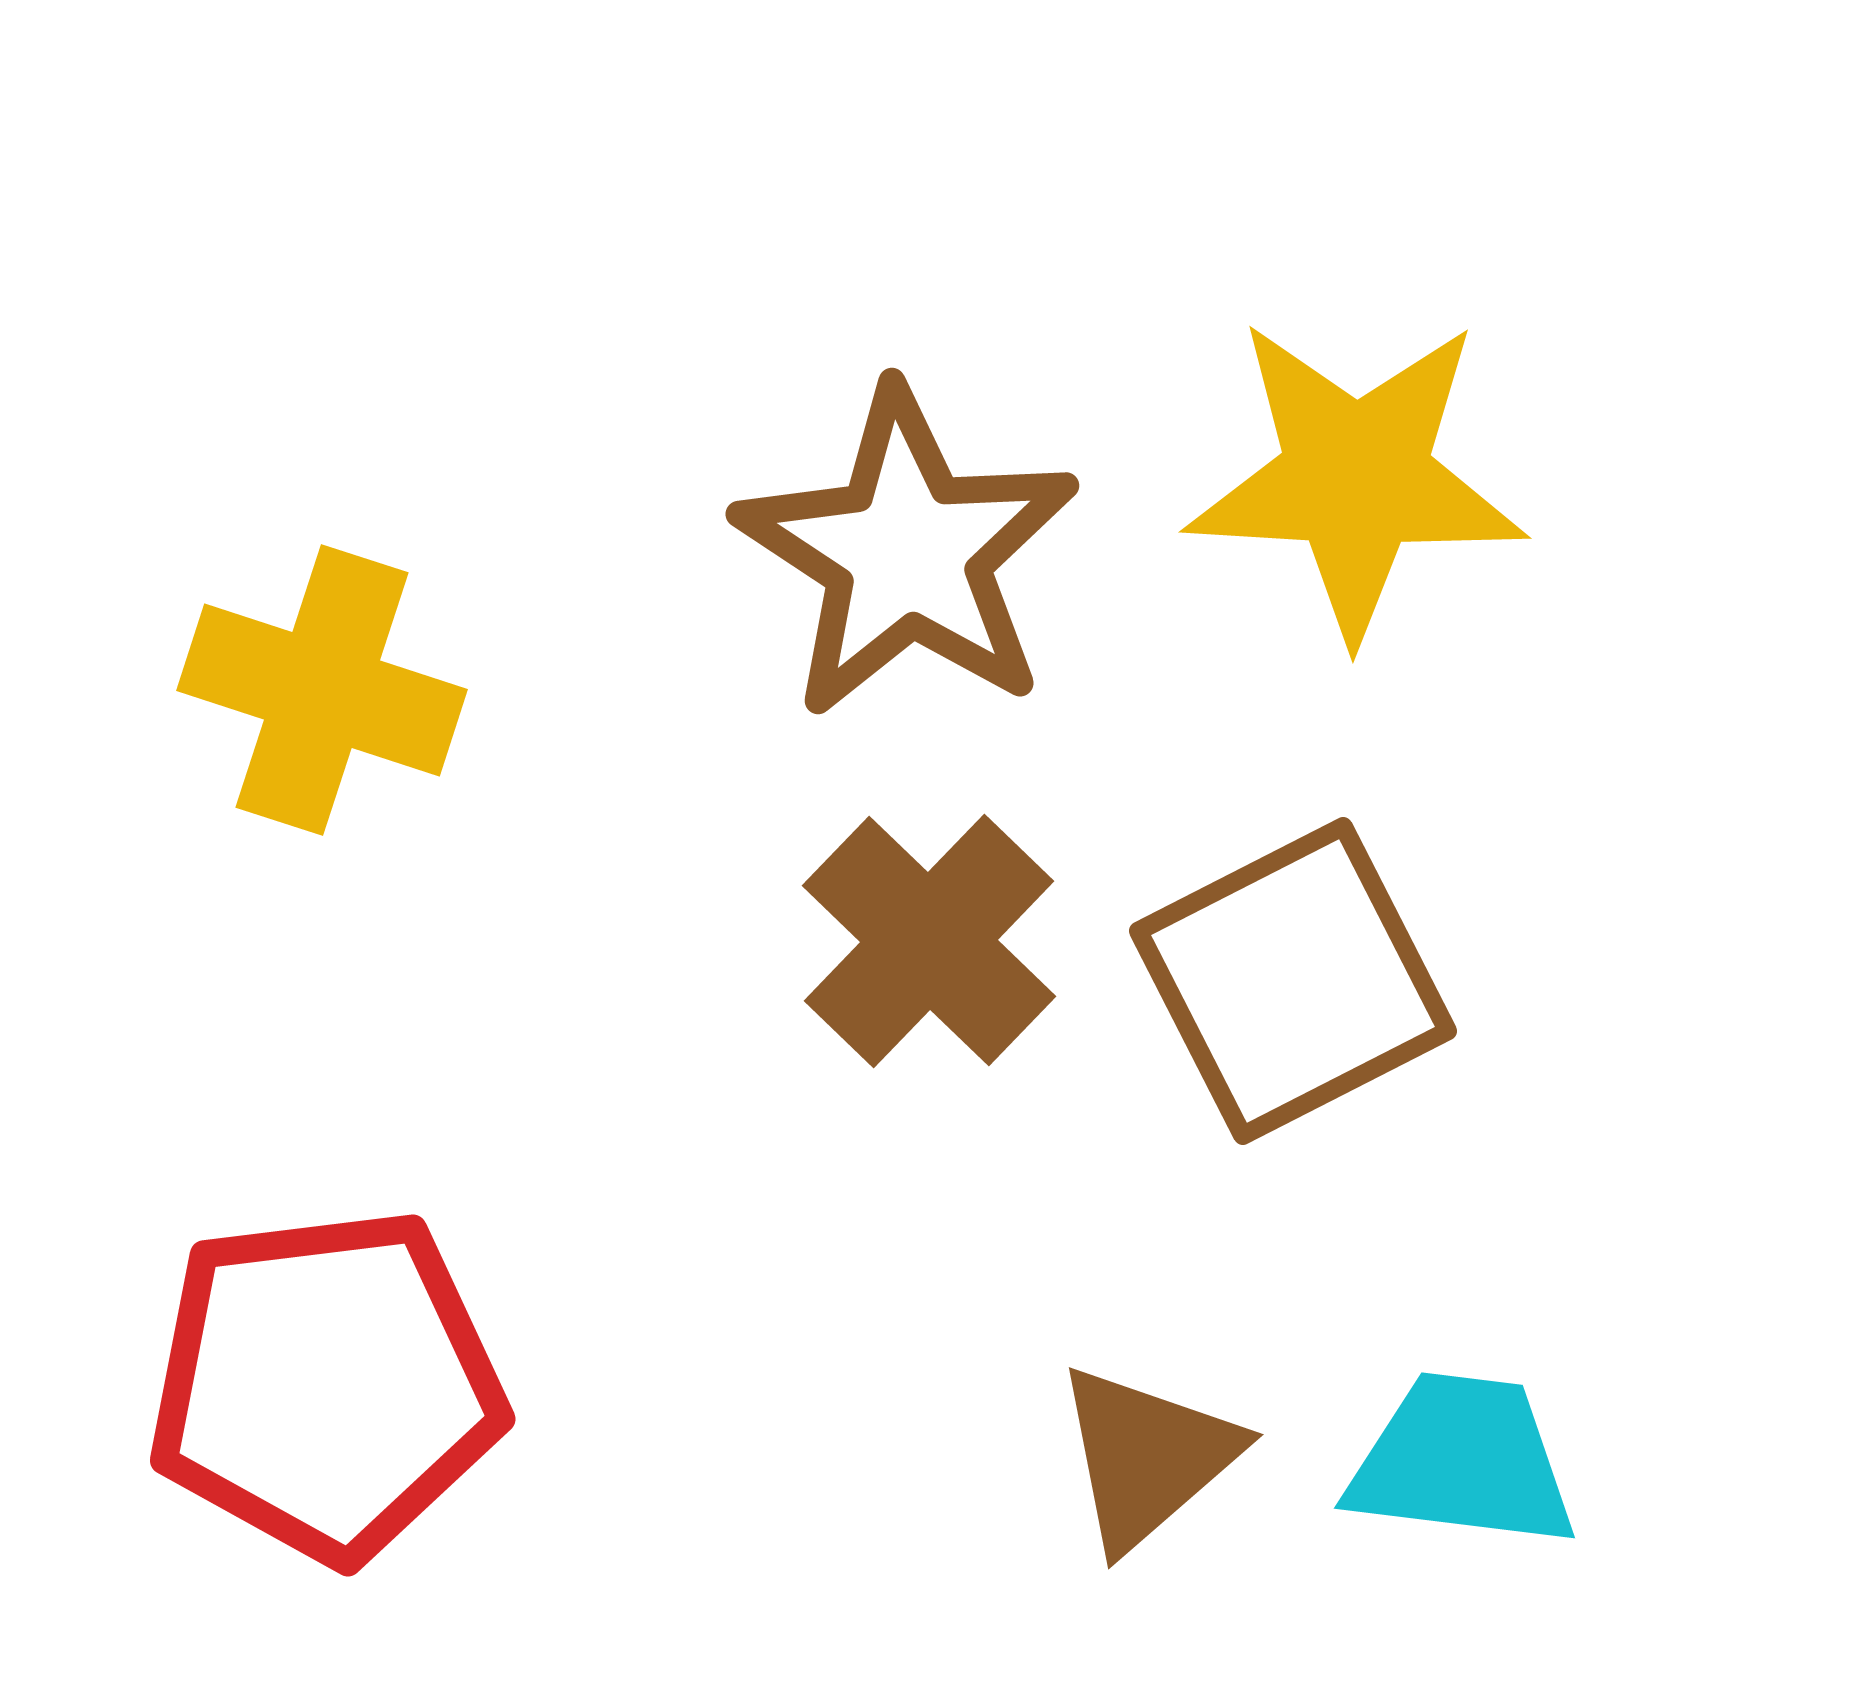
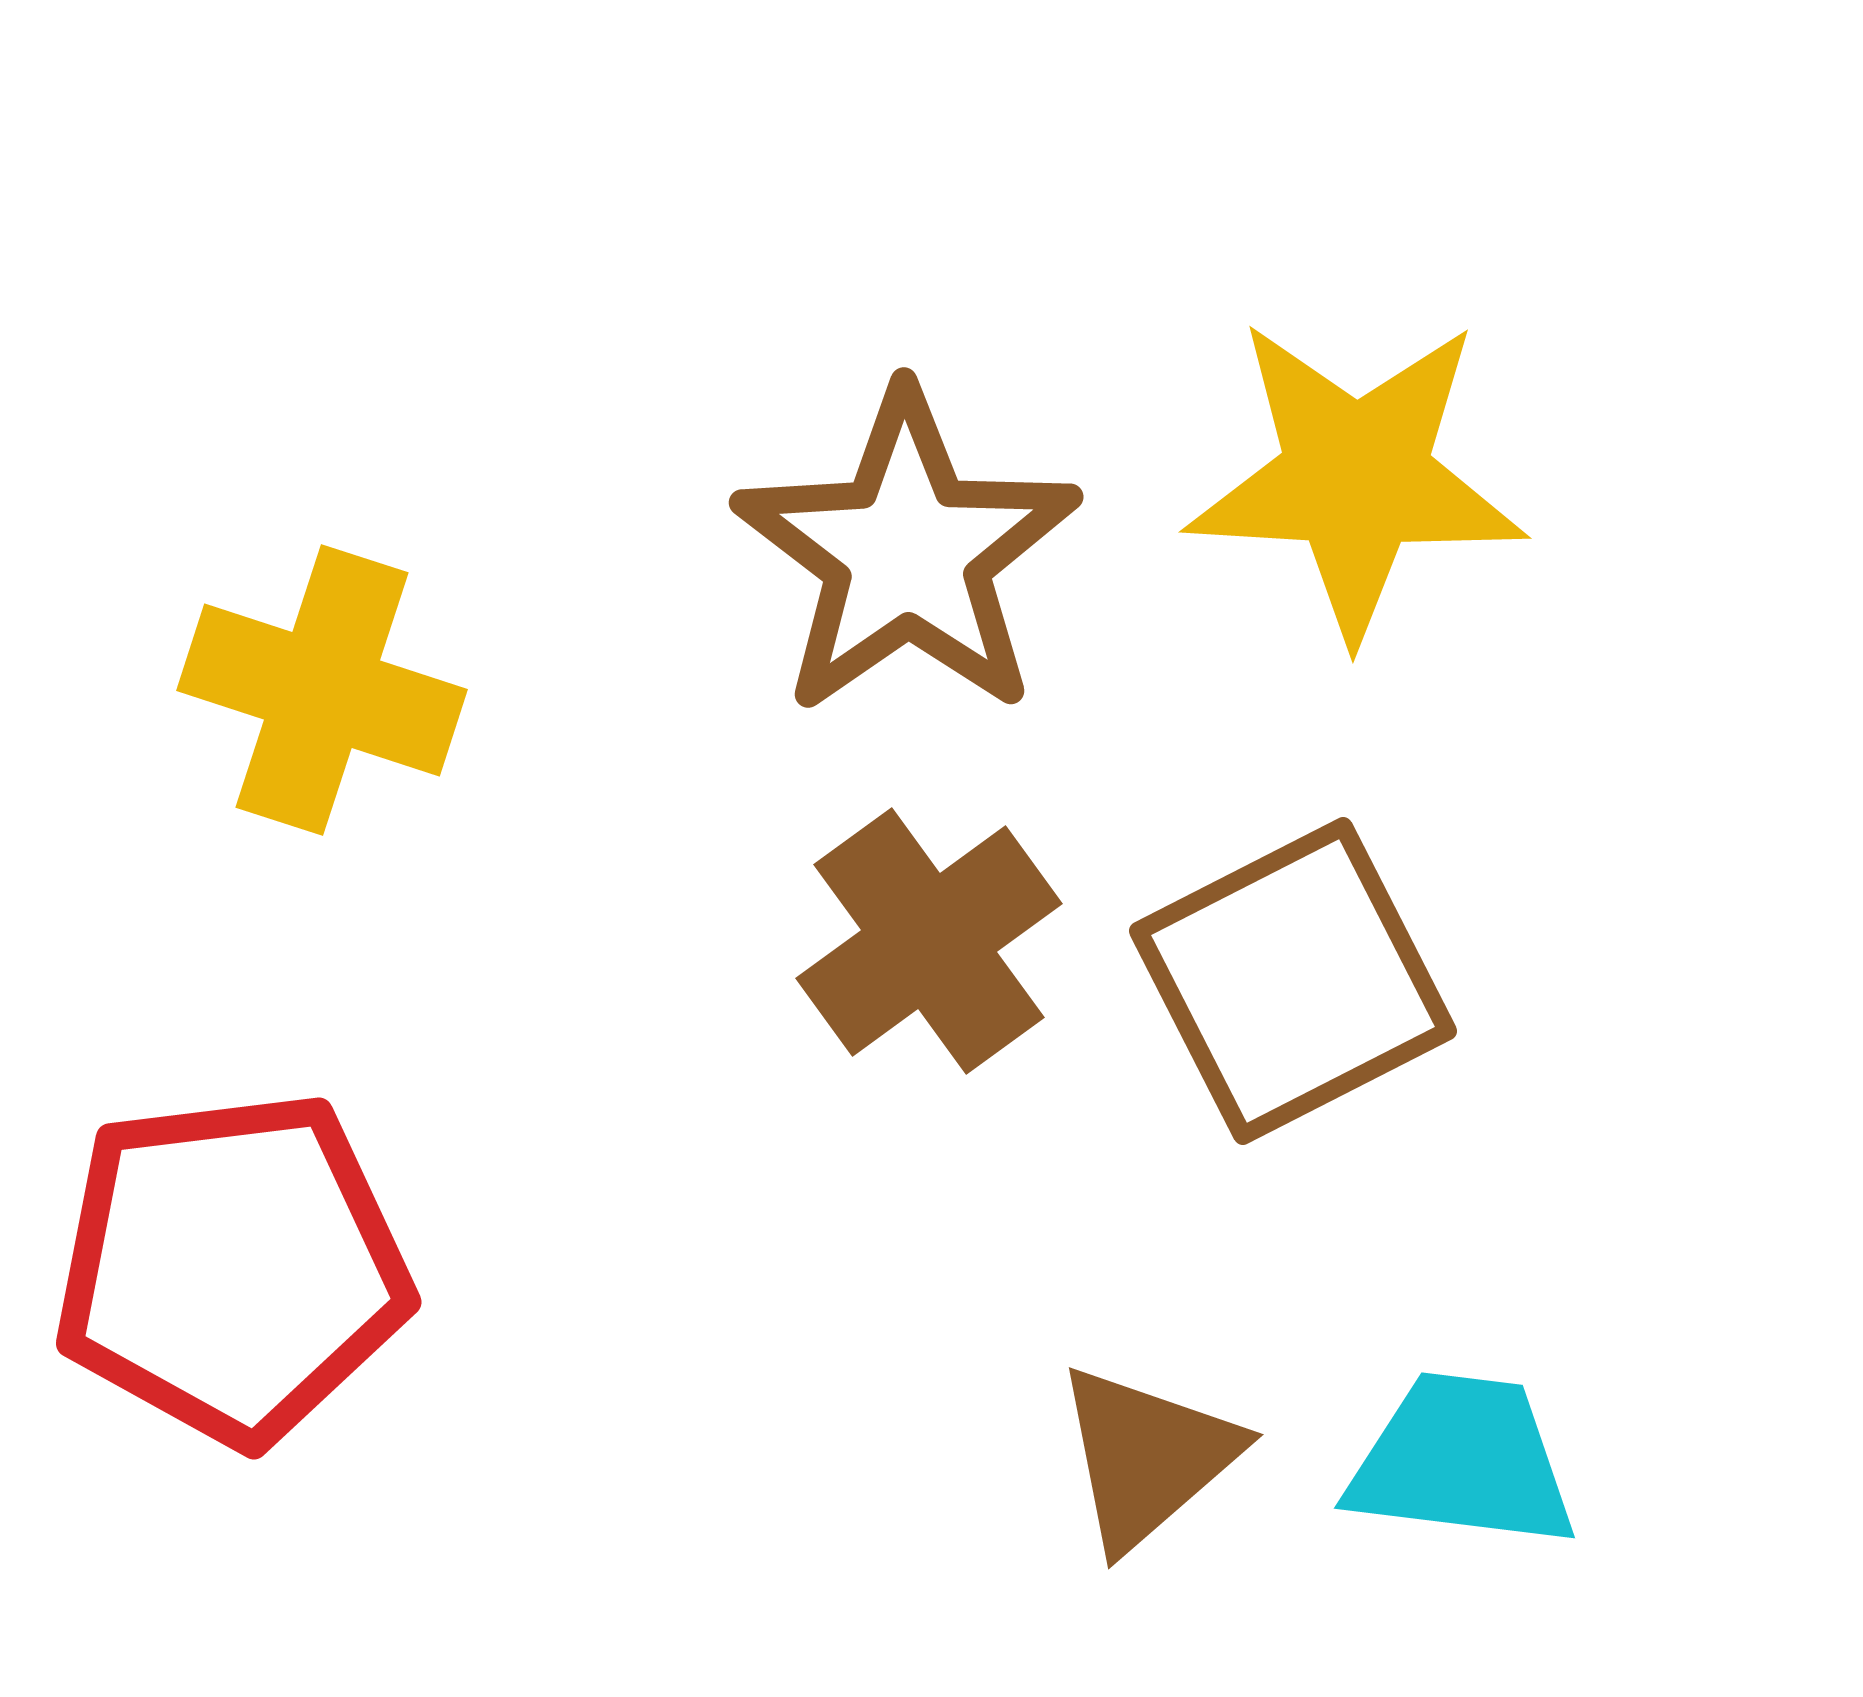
brown star: rotated 4 degrees clockwise
brown cross: rotated 10 degrees clockwise
red pentagon: moved 94 px left, 117 px up
